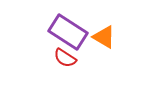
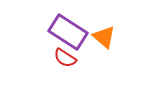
orange triangle: rotated 10 degrees clockwise
